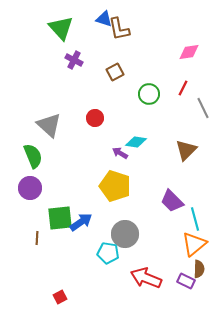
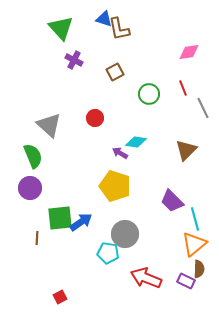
red line: rotated 49 degrees counterclockwise
